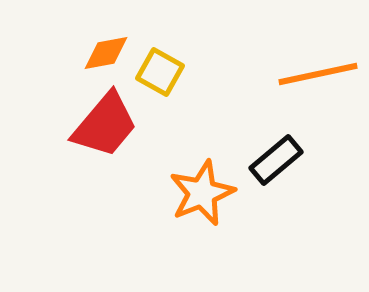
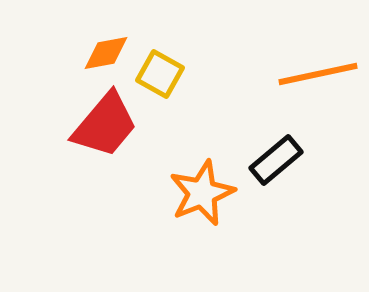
yellow square: moved 2 px down
